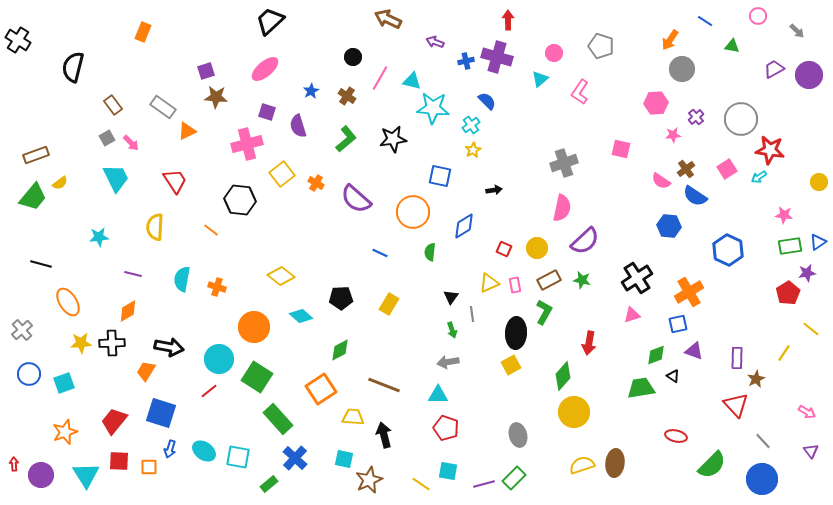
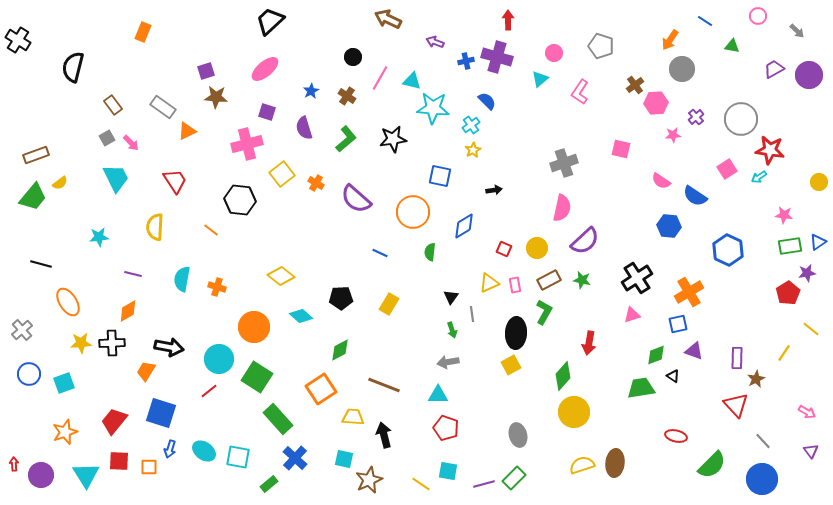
purple semicircle at (298, 126): moved 6 px right, 2 px down
brown cross at (686, 169): moved 51 px left, 84 px up
